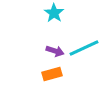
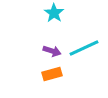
purple arrow: moved 3 px left
